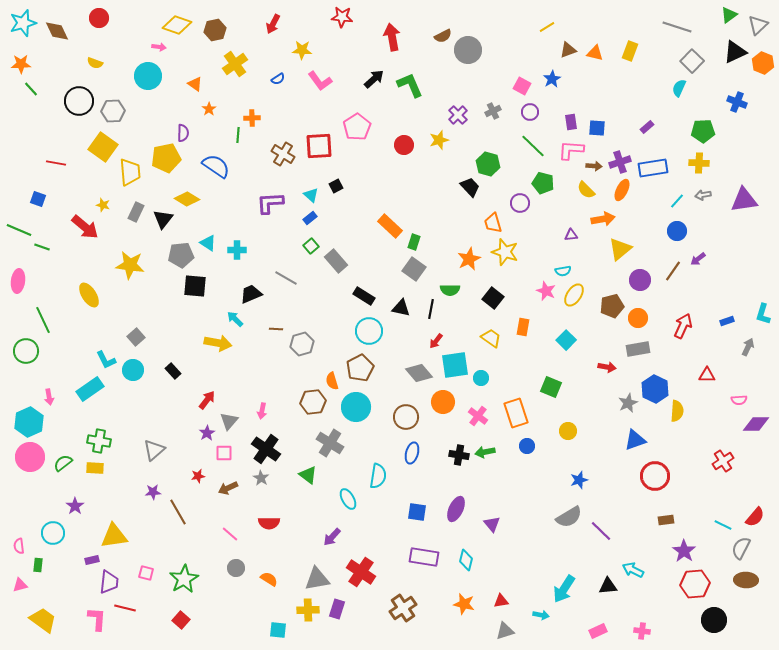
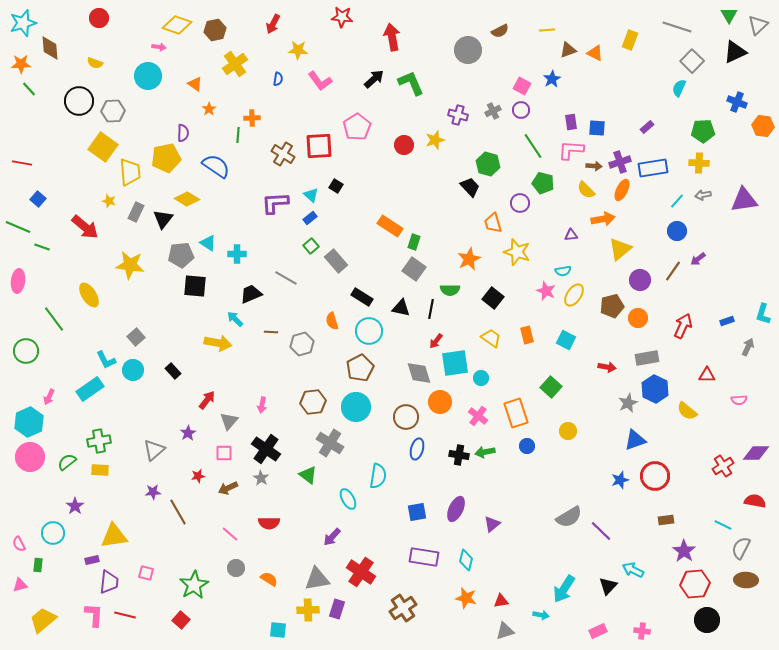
green triangle at (729, 15): rotated 24 degrees counterclockwise
yellow line at (547, 27): moved 3 px down; rotated 28 degrees clockwise
brown diamond at (57, 31): moved 7 px left, 17 px down; rotated 20 degrees clockwise
brown semicircle at (443, 36): moved 57 px right, 5 px up
yellow star at (302, 50): moved 4 px left
yellow rectangle at (630, 51): moved 11 px up
orange triangle at (595, 53): rotated 12 degrees clockwise
orange hexagon at (763, 63): moved 63 px down; rotated 15 degrees counterclockwise
blue semicircle at (278, 79): rotated 48 degrees counterclockwise
green L-shape at (410, 85): moved 1 px right, 2 px up
green line at (31, 89): moved 2 px left
purple circle at (530, 112): moved 9 px left, 2 px up
purple cross at (458, 115): rotated 30 degrees counterclockwise
yellow star at (439, 140): moved 4 px left
green line at (533, 146): rotated 12 degrees clockwise
red line at (56, 163): moved 34 px left
black square at (336, 186): rotated 32 degrees counterclockwise
blue square at (38, 199): rotated 21 degrees clockwise
purple L-shape at (270, 203): moved 5 px right
yellow star at (103, 205): moved 6 px right, 4 px up
orange rectangle at (390, 226): rotated 10 degrees counterclockwise
green line at (19, 230): moved 1 px left, 3 px up
cyan cross at (237, 250): moved 4 px down
yellow star at (505, 252): moved 12 px right
black rectangle at (364, 296): moved 2 px left, 1 px down
green line at (43, 320): moved 11 px right, 1 px up; rotated 12 degrees counterclockwise
orange rectangle at (523, 327): moved 4 px right, 8 px down; rotated 24 degrees counterclockwise
brown line at (276, 329): moved 5 px left, 3 px down
cyan square at (566, 340): rotated 18 degrees counterclockwise
gray rectangle at (638, 349): moved 9 px right, 9 px down
cyan square at (455, 365): moved 2 px up
gray diamond at (419, 373): rotated 24 degrees clockwise
orange semicircle at (332, 381): moved 60 px up
green square at (551, 387): rotated 20 degrees clockwise
pink arrow at (49, 397): rotated 35 degrees clockwise
orange circle at (443, 402): moved 3 px left
pink arrow at (262, 411): moved 6 px up
yellow semicircle at (677, 411): moved 10 px right; rotated 125 degrees clockwise
purple diamond at (756, 424): moved 29 px down
purple star at (207, 433): moved 19 px left
green cross at (99, 441): rotated 20 degrees counterclockwise
blue ellipse at (412, 453): moved 5 px right, 4 px up
red cross at (723, 461): moved 5 px down
green semicircle at (63, 463): moved 4 px right, 1 px up
yellow rectangle at (95, 468): moved 5 px right, 2 px down
blue star at (579, 480): moved 41 px right
blue square at (417, 512): rotated 18 degrees counterclockwise
red semicircle at (755, 517): moved 16 px up; rotated 120 degrees counterclockwise
purple triangle at (492, 524): rotated 30 degrees clockwise
pink semicircle at (19, 546): moved 2 px up; rotated 21 degrees counterclockwise
green star at (184, 579): moved 10 px right, 6 px down
black triangle at (608, 586): rotated 42 degrees counterclockwise
orange star at (464, 604): moved 2 px right, 6 px up
red line at (125, 608): moved 7 px down
pink L-shape at (97, 619): moved 3 px left, 4 px up
yellow trapezoid at (43, 620): rotated 76 degrees counterclockwise
black circle at (714, 620): moved 7 px left
